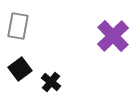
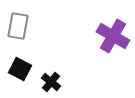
purple cross: rotated 16 degrees counterclockwise
black square: rotated 25 degrees counterclockwise
